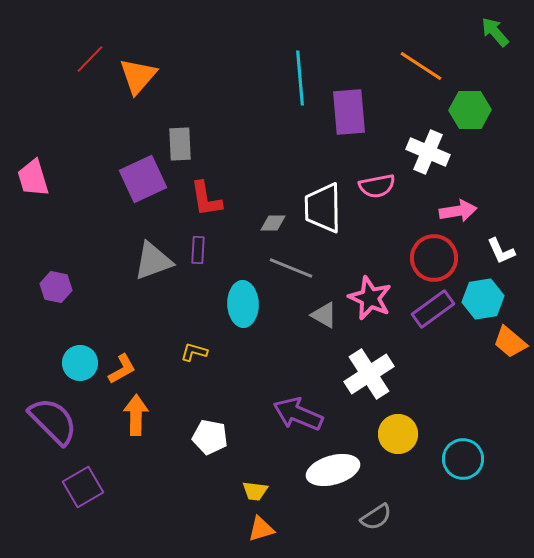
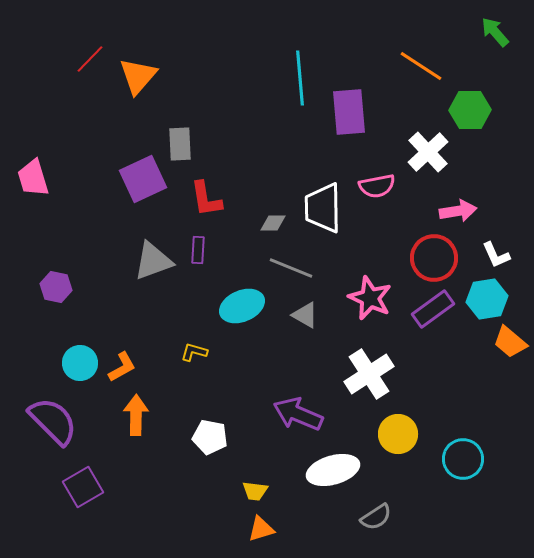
white cross at (428, 152): rotated 24 degrees clockwise
white L-shape at (501, 251): moved 5 px left, 4 px down
cyan hexagon at (483, 299): moved 4 px right
cyan ellipse at (243, 304): moved 1 px left, 2 px down; rotated 69 degrees clockwise
gray triangle at (324, 315): moved 19 px left
orange L-shape at (122, 369): moved 2 px up
